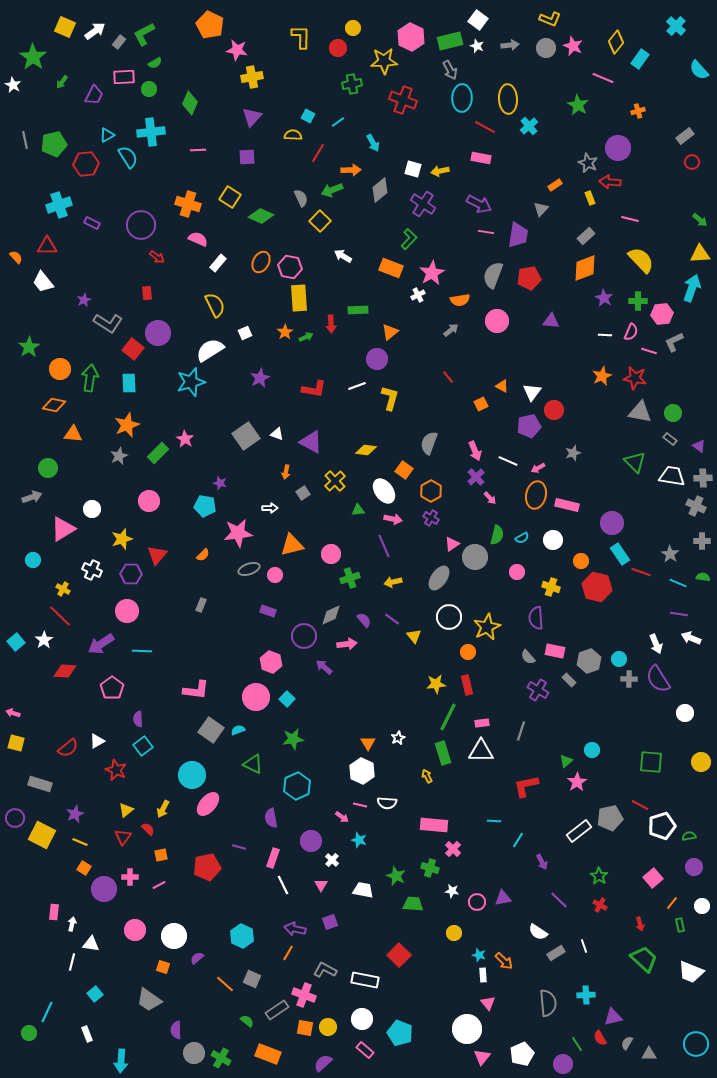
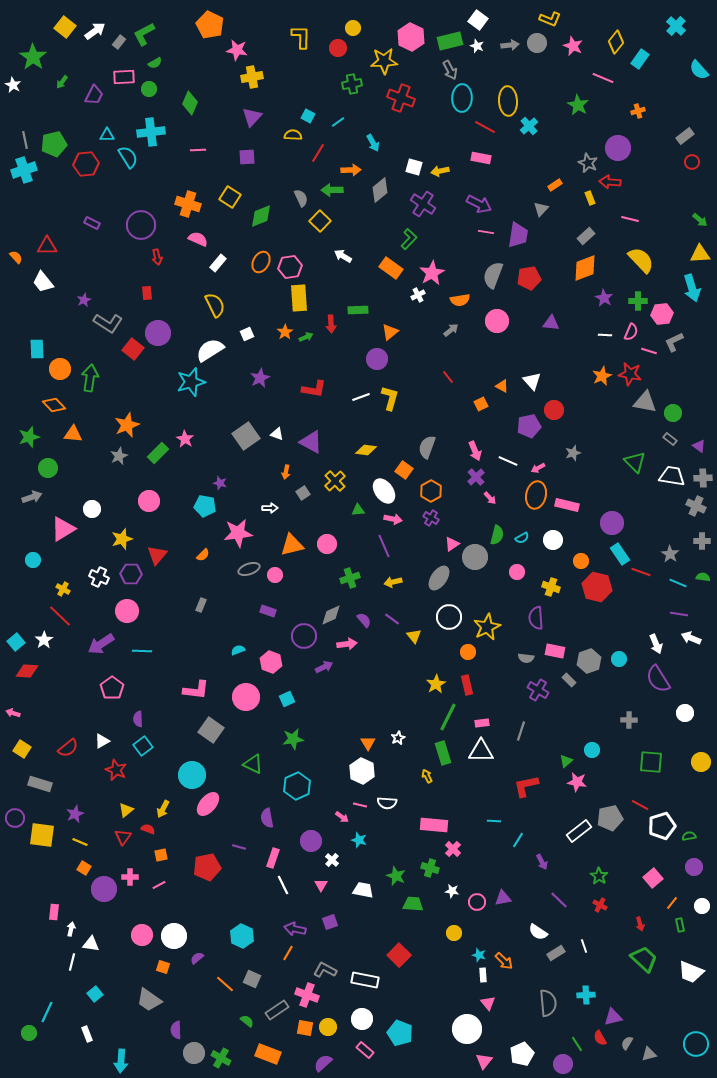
yellow square at (65, 27): rotated 15 degrees clockwise
gray circle at (546, 48): moved 9 px left, 5 px up
yellow ellipse at (508, 99): moved 2 px down
red cross at (403, 100): moved 2 px left, 2 px up
cyan triangle at (107, 135): rotated 28 degrees clockwise
white square at (413, 169): moved 1 px right, 2 px up
green arrow at (332, 190): rotated 20 degrees clockwise
cyan cross at (59, 205): moved 35 px left, 35 px up
green diamond at (261, 216): rotated 45 degrees counterclockwise
red arrow at (157, 257): rotated 42 degrees clockwise
pink hexagon at (290, 267): rotated 20 degrees counterclockwise
orange rectangle at (391, 268): rotated 15 degrees clockwise
cyan arrow at (692, 288): rotated 144 degrees clockwise
purple triangle at (551, 321): moved 2 px down
white square at (245, 333): moved 2 px right, 1 px down
green star at (29, 347): moved 90 px down; rotated 15 degrees clockwise
red star at (635, 378): moved 5 px left, 4 px up
cyan rectangle at (129, 383): moved 92 px left, 34 px up
white line at (357, 386): moved 4 px right, 11 px down
white triangle at (532, 392): moved 11 px up; rotated 18 degrees counterclockwise
orange diamond at (54, 405): rotated 35 degrees clockwise
gray triangle at (640, 412): moved 5 px right, 10 px up
gray semicircle at (429, 443): moved 2 px left, 4 px down
pink circle at (331, 554): moved 4 px left, 10 px up
white cross at (92, 570): moved 7 px right, 7 px down
gray semicircle at (528, 657): moved 2 px left, 1 px down; rotated 42 degrees counterclockwise
purple arrow at (324, 667): rotated 114 degrees clockwise
red diamond at (65, 671): moved 38 px left
gray cross at (629, 679): moved 41 px down
yellow star at (436, 684): rotated 24 degrees counterclockwise
pink circle at (256, 697): moved 10 px left
cyan square at (287, 699): rotated 21 degrees clockwise
cyan semicircle at (238, 730): moved 80 px up
white triangle at (97, 741): moved 5 px right
yellow square at (16, 743): moved 6 px right, 6 px down; rotated 18 degrees clockwise
pink star at (577, 782): rotated 30 degrees counterclockwise
purple semicircle at (271, 818): moved 4 px left
red semicircle at (148, 829): rotated 24 degrees counterclockwise
yellow square at (42, 835): rotated 20 degrees counterclockwise
white arrow at (72, 924): moved 1 px left, 5 px down
pink circle at (135, 930): moved 7 px right, 5 px down
pink cross at (304, 995): moved 3 px right
gray triangle at (649, 1054): rotated 14 degrees counterclockwise
pink triangle at (482, 1057): moved 2 px right, 4 px down
